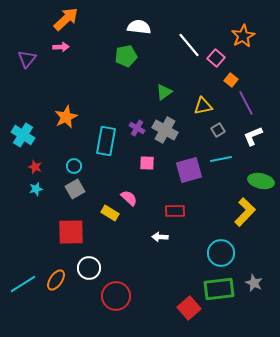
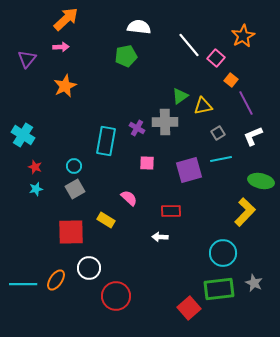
green triangle at (164, 92): moved 16 px right, 4 px down
orange star at (66, 117): moved 1 px left, 31 px up
gray cross at (165, 130): moved 8 px up; rotated 30 degrees counterclockwise
gray square at (218, 130): moved 3 px down
red rectangle at (175, 211): moved 4 px left
yellow rectangle at (110, 213): moved 4 px left, 7 px down
cyan circle at (221, 253): moved 2 px right
cyan line at (23, 284): rotated 32 degrees clockwise
